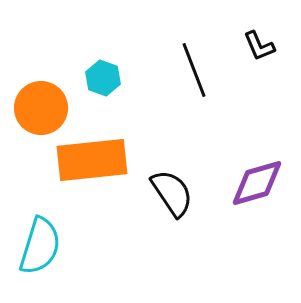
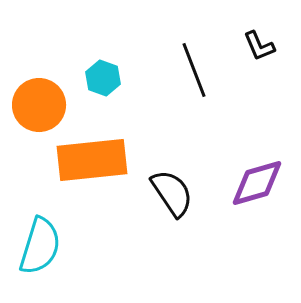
orange circle: moved 2 px left, 3 px up
